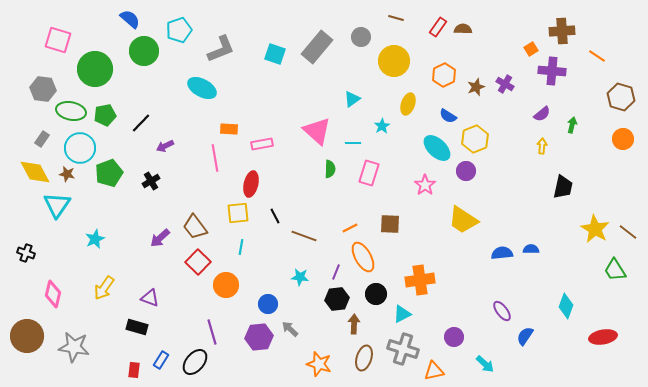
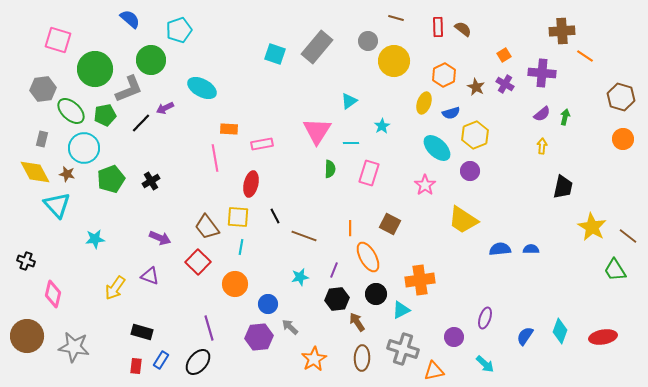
red rectangle at (438, 27): rotated 36 degrees counterclockwise
brown semicircle at (463, 29): rotated 36 degrees clockwise
gray circle at (361, 37): moved 7 px right, 4 px down
gray L-shape at (221, 49): moved 92 px left, 40 px down
orange square at (531, 49): moved 27 px left, 6 px down
green circle at (144, 51): moved 7 px right, 9 px down
orange line at (597, 56): moved 12 px left
purple cross at (552, 71): moved 10 px left, 2 px down
brown star at (476, 87): rotated 24 degrees counterclockwise
gray hexagon at (43, 89): rotated 15 degrees counterclockwise
cyan triangle at (352, 99): moved 3 px left, 2 px down
yellow ellipse at (408, 104): moved 16 px right, 1 px up
green ellipse at (71, 111): rotated 32 degrees clockwise
blue semicircle at (448, 116): moved 3 px right, 3 px up; rotated 48 degrees counterclockwise
green arrow at (572, 125): moved 7 px left, 8 px up
pink triangle at (317, 131): rotated 20 degrees clockwise
gray rectangle at (42, 139): rotated 21 degrees counterclockwise
yellow hexagon at (475, 139): moved 4 px up
cyan line at (353, 143): moved 2 px left
purple arrow at (165, 146): moved 38 px up
cyan circle at (80, 148): moved 4 px right
purple circle at (466, 171): moved 4 px right
green pentagon at (109, 173): moved 2 px right, 6 px down
cyan triangle at (57, 205): rotated 16 degrees counterclockwise
yellow square at (238, 213): moved 4 px down; rotated 10 degrees clockwise
brown square at (390, 224): rotated 25 degrees clockwise
brown trapezoid at (195, 227): moved 12 px right
orange line at (350, 228): rotated 63 degrees counterclockwise
yellow star at (595, 229): moved 3 px left, 2 px up
brown line at (628, 232): moved 4 px down
purple arrow at (160, 238): rotated 115 degrees counterclockwise
cyan star at (95, 239): rotated 18 degrees clockwise
black cross at (26, 253): moved 8 px down
blue semicircle at (502, 253): moved 2 px left, 4 px up
orange ellipse at (363, 257): moved 5 px right
purple line at (336, 272): moved 2 px left, 2 px up
cyan star at (300, 277): rotated 18 degrees counterclockwise
orange circle at (226, 285): moved 9 px right, 1 px up
yellow arrow at (104, 288): moved 11 px right
purple triangle at (150, 298): moved 22 px up
cyan diamond at (566, 306): moved 6 px left, 25 px down
purple ellipse at (502, 311): moved 17 px left, 7 px down; rotated 55 degrees clockwise
cyan triangle at (402, 314): moved 1 px left, 4 px up
brown arrow at (354, 324): moved 3 px right, 2 px up; rotated 36 degrees counterclockwise
black rectangle at (137, 327): moved 5 px right, 5 px down
gray arrow at (290, 329): moved 2 px up
purple line at (212, 332): moved 3 px left, 4 px up
brown ellipse at (364, 358): moved 2 px left; rotated 15 degrees counterclockwise
black ellipse at (195, 362): moved 3 px right
orange star at (319, 364): moved 5 px left, 5 px up; rotated 25 degrees clockwise
red rectangle at (134, 370): moved 2 px right, 4 px up
